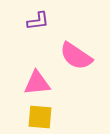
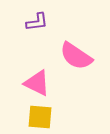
purple L-shape: moved 1 px left, 1 px down
pink triangle: rotated 32 degrees clockwise
